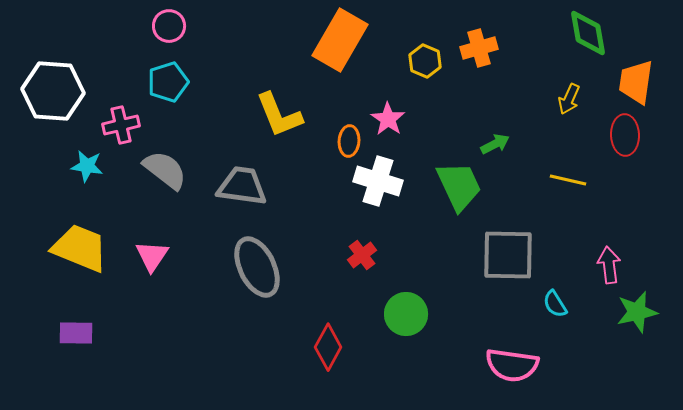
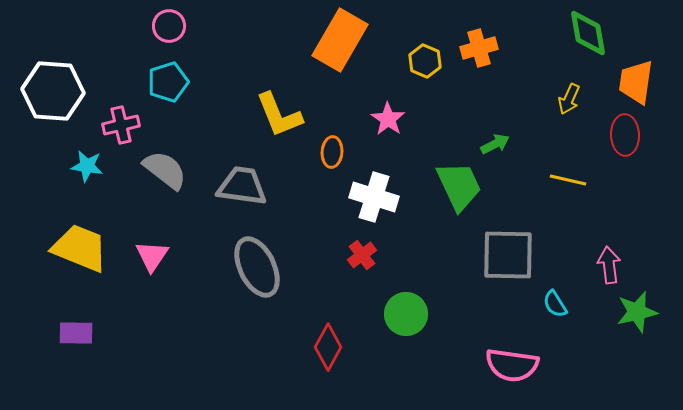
orange ellipse: moved 17 px left, 11 px down
white cross: moved 4 px left, 16 px down
